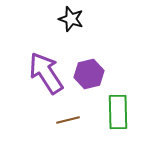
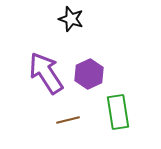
purple hexagon: rotated 12 degrees counterclockwise
green rectangle: rotated 8 degrees counterclockwise
